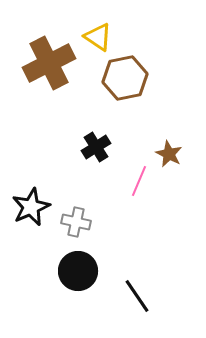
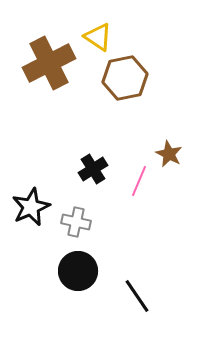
black cross: moved 3 px left, 22 px down
